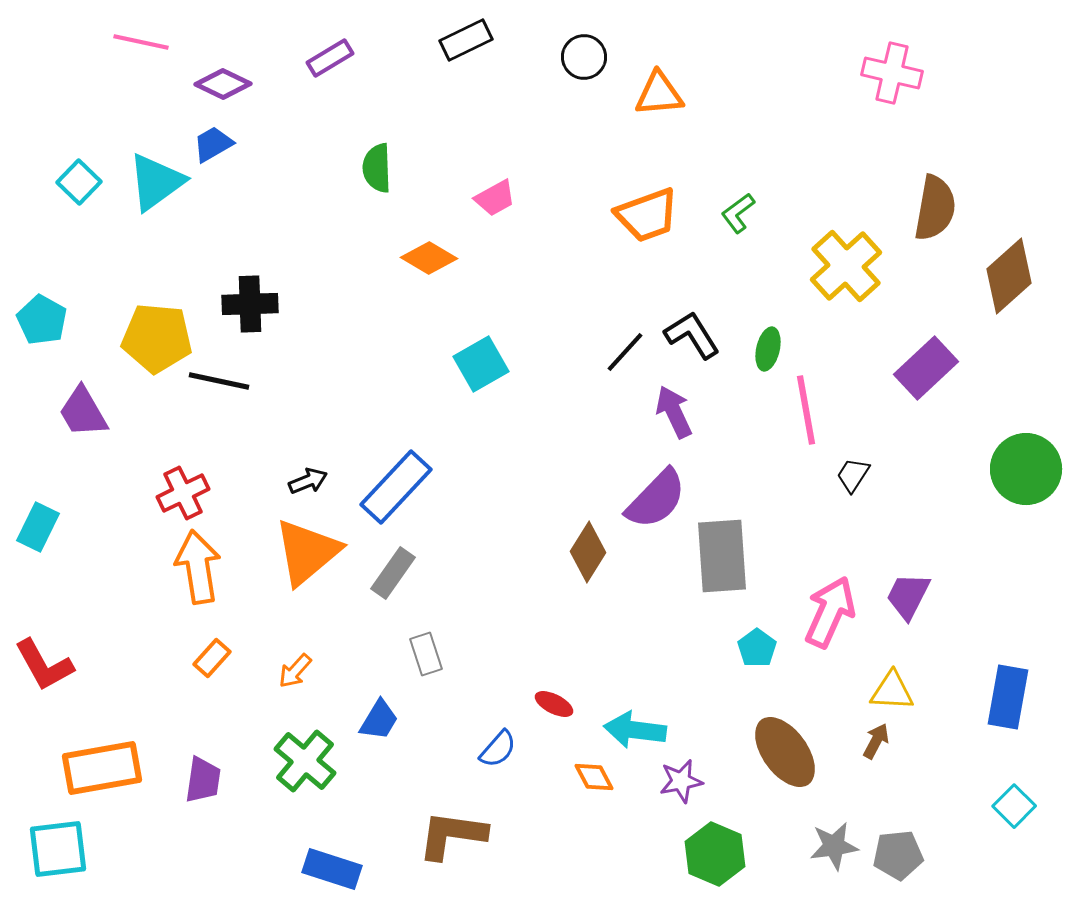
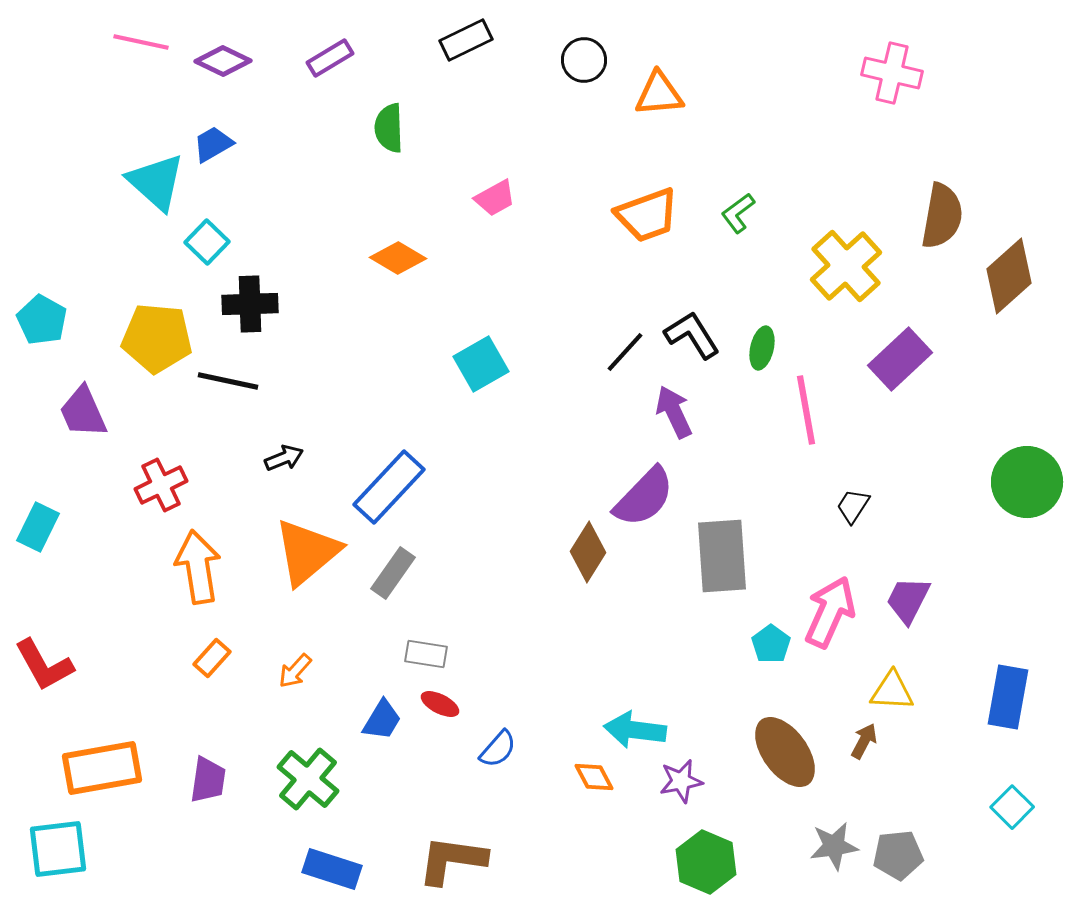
black circle at (584, 57): moved 3 px down
purple diamond at (223, 84): moved 23 px up
green semicircle at (377, 168): moved 12 px right, 40 px up
cyan square at (79, 182): moved 128 px right, 60 px down
cyan triangle at (156, 182): rotated 42 degrees counterclockwise
brown semicircle at (935, 208): moved 7 px right, 8 px down
orange diamond at (429, 258): moved 31 px left
green ellipse at (768, 349): moved 6 px left, 1 px up
purple rectangle at (926, 368): moved 26 px left, 9 px up
black line at (219, 381): moved 9 px right
purple trapezoid at (83, 412): rotated 6 degrees clockwise
green circle at (1026, 469): moved 1 px right, 13 px down
black trapezoid at (853, 475): moved 31 px down
black arrow at (308, 481): moved 24 px left, 23 px up
blue rectangle at (396, 487): moved 7 px left
red cross at (183, 493): moved 22 px left, 8 px up
purple semicircle at (656, 499): moved 12 px left, 2 px up
purple trapezoid at (908, 596): moved 4 px down
cyan pentagon at (757, 648): moved 14 px right, 4 px up
gray rectangle at (426, 654): rotated 63 degrees counterclockwise
red ellipse at (554, 704): moved 114 px left
blue trapezoid at (379, 720): moved 3 px right
brown arrow at (876, 741): moved 12 px left
green cross at (305, 761): moved 3 px right, 18 px down
purple trapezoid at (203, 780): moved 5 px right
cyan square at (1014, 806): moved 2 px left, 1 px down
brown L-shape at (452, 835): moved 25 px down
green hexagon at (715, 854): moved 9 px left, 8 px down
